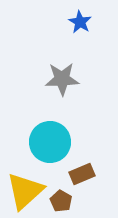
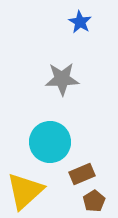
brown pentagon: moved 33 px right; rotated 10 degrees clockwise
